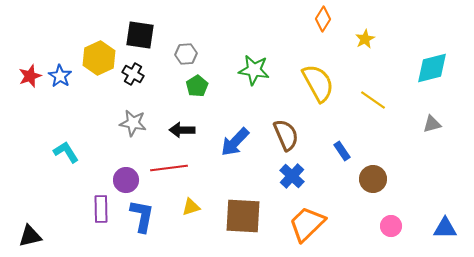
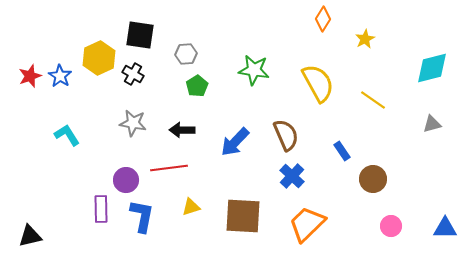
cyan L-shape: moved 1 px right, 17 px up
